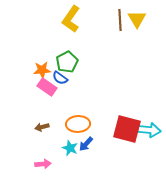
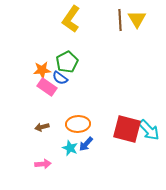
cyan arrow: rotated 40 degrees clockwise
